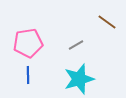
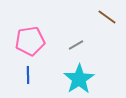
brown line: moved 5 px up
pink pentagon: moved 2 px right, 2 px up
cyan star: rotated 16 degrees counterclockwise
